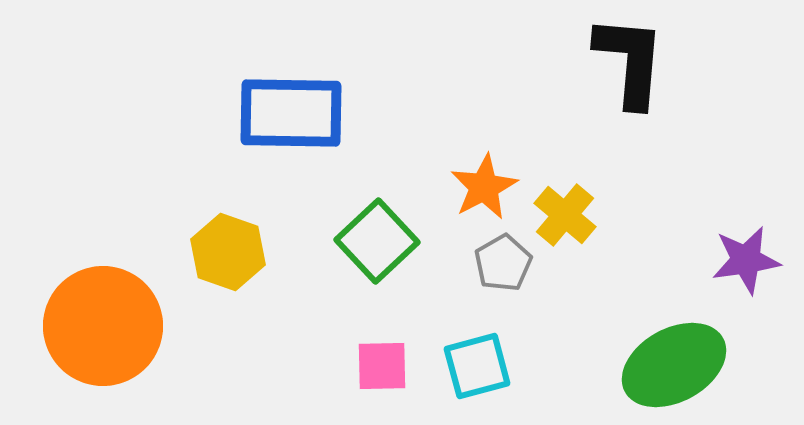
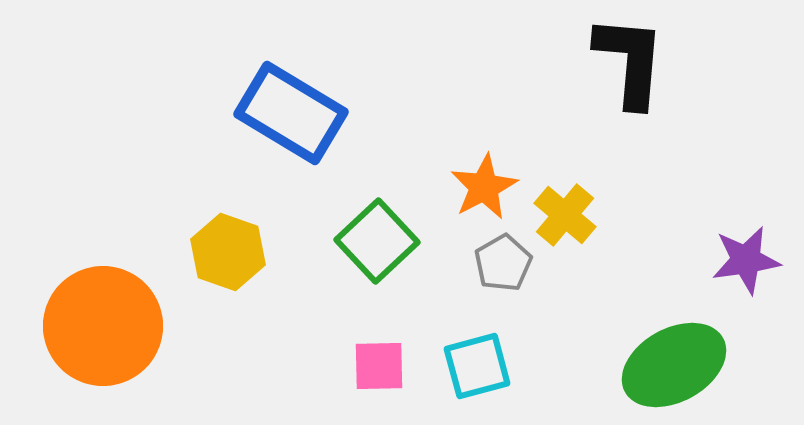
blue rectangle: rotated 30 degrees clockwise
pink square: moved 3 px left
